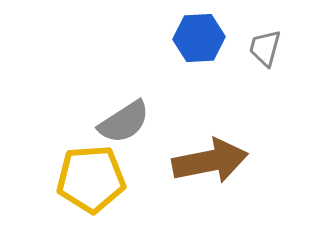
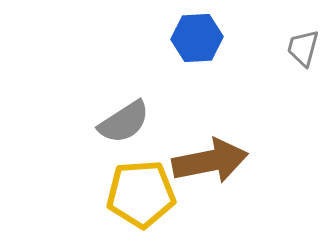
blue hexagon: moved 2 px left
gray trapezoid: moved 38 px right
yellow pentagon: moved 50 px right, 15 px down
